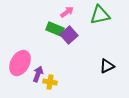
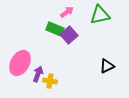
yellow cross: moved 1 px up
